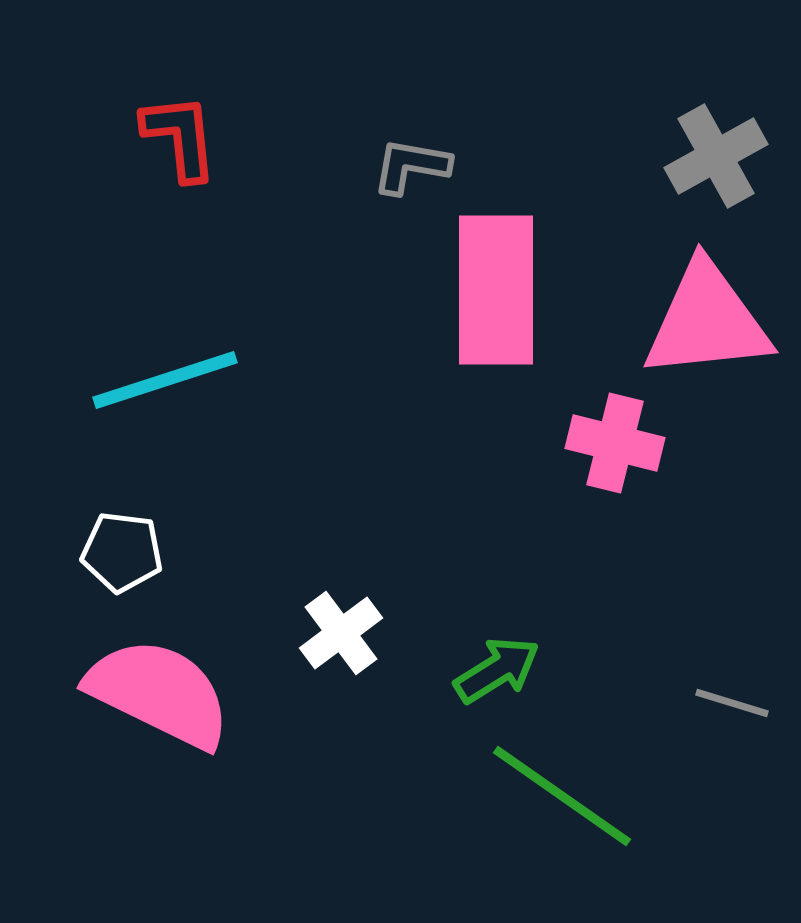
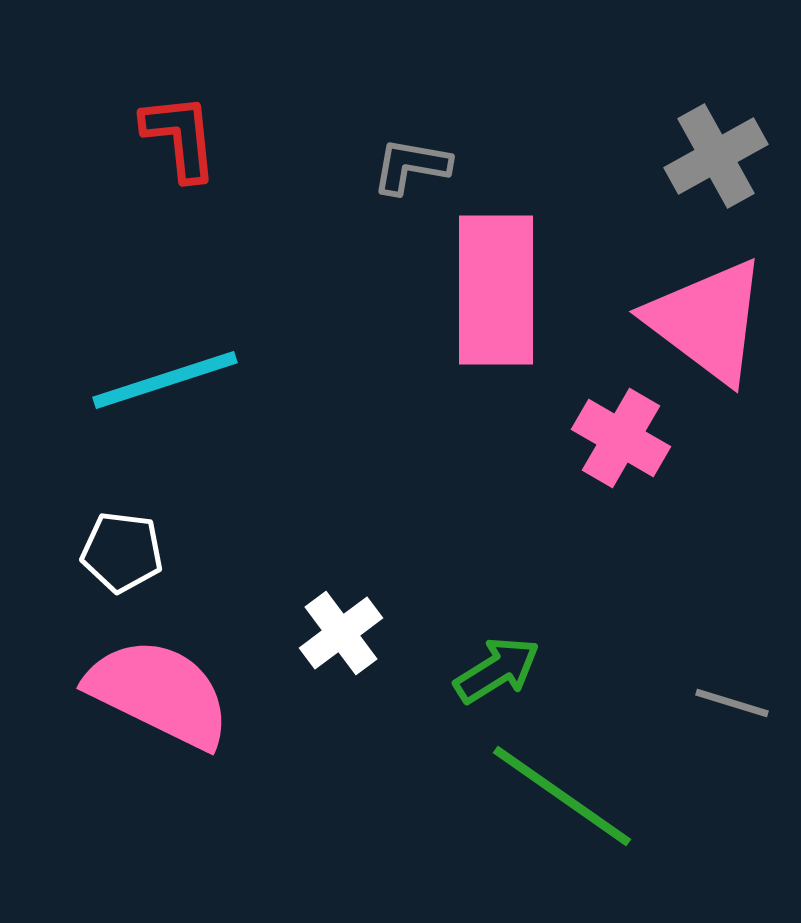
pink triangle: rotated 43 degrees clockwise
pink cross: moved 6 px right, 5 px up; rotated 16 degrees clockwise
